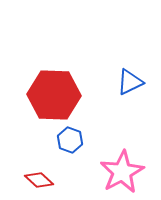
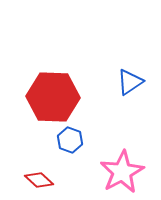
blue triangle: rotated 8 degrees counterclockwise
red hexagon: moved 1 px left, 2 px down
